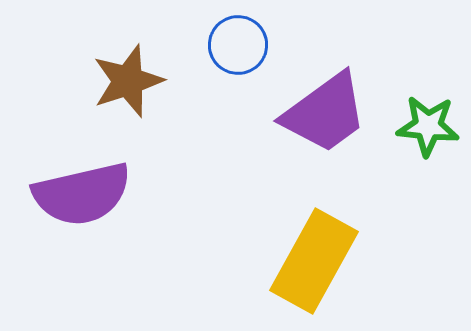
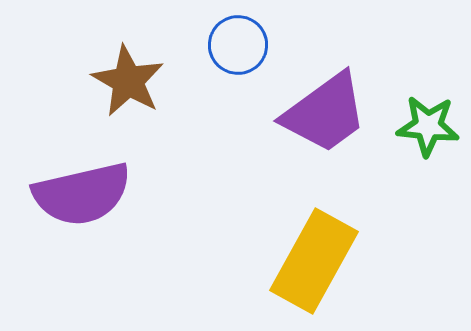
brown star: rotated 24 degrees counterclockwise
